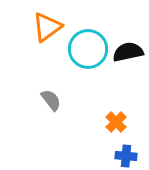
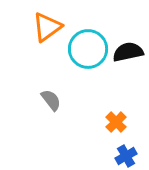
blue cross: rotated 35 degrees counterclockwise
